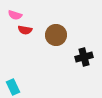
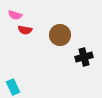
brown circle: moved 4 px right
